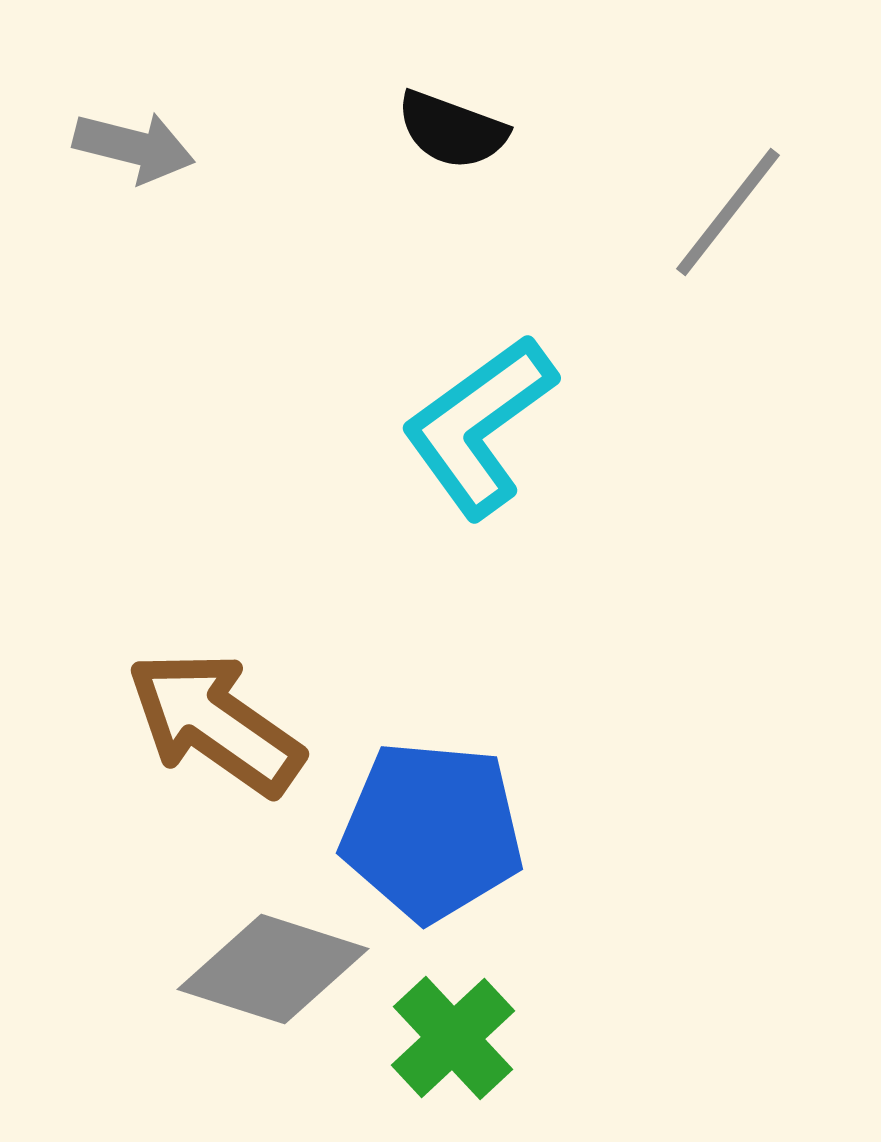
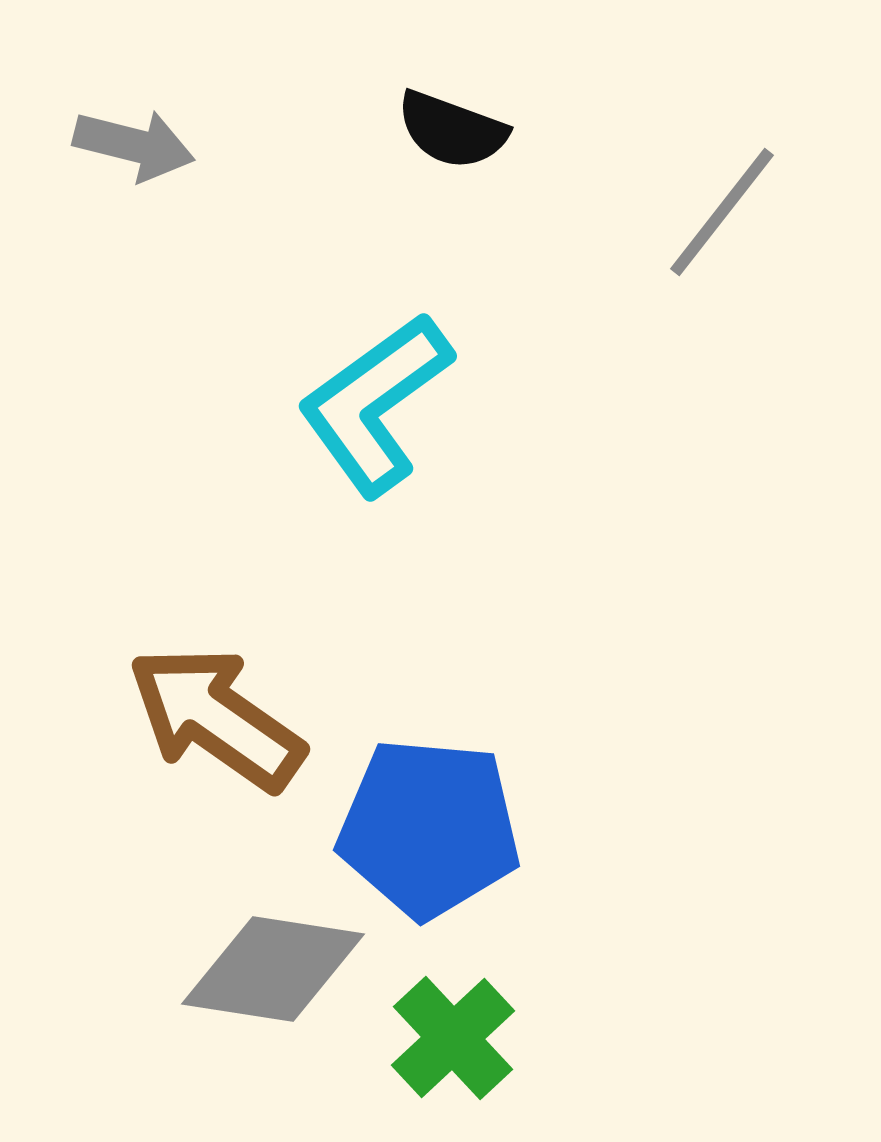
gray arrow: moved 2 px up
gray line: moved 6 px left
cyan L-shape: moved 104 px left, 22 px up
brown arrow: moved 1 px right, 5 px up
blue pentagon: moved 3 px left, 3 px up
gray diamond: rotated 9 degrees counterclockwise
